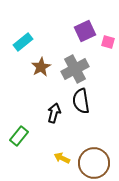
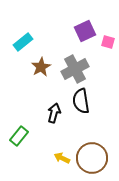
brown circle: moved 2 px left, 5 px up
